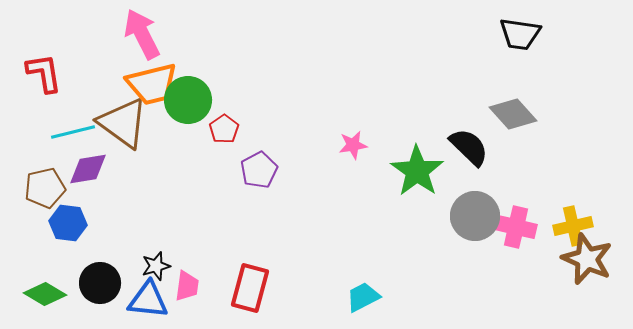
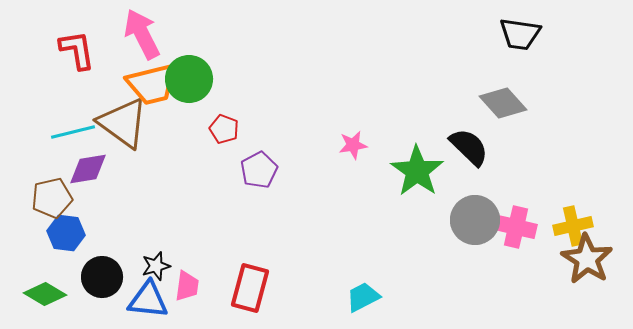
red L-shape: moved 33 px right, 23 px up
green circle: moved 1 px right, 21 px up
gray diamond: moved 10 px left, 11 px up
red pentagon: rotated 16 degrees counterclockwise
brown pentagon: moved 7 px right, 10 px down
gray circle: moved 4 px down
blue hexagon: moved 2 px left, 10 px down
brown star: rotated 9 degrees clockwise
black circle: moved 2 px right, 6 px up
